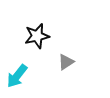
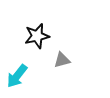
gray triangle: moved 4 px left, 2 px up; rotated 18 degrees clockwise
